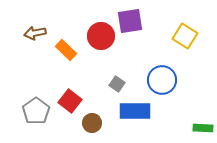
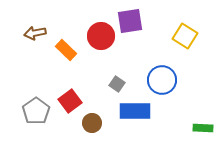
red square: rotated 15 degrees clockwise
